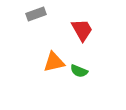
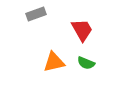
green semicircle: moved 7 px right, 8 px up
